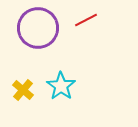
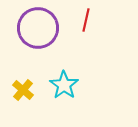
red line: rotated 50 degrees counterclockwise
cyan star: moved 3 px right, 1 px up
